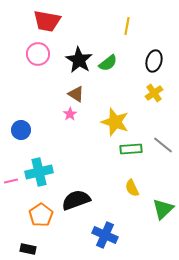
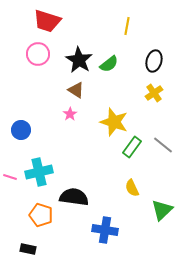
red trapezoid: rotated 8 degrees clockwise
green semicircle: moved 1 px right, 1 px down
brown triangle: moved 4 px up
yellow star: moved 1 px left
green rectangle: moved 1 px right, 2 px up; rotated 50 degrees counterclockwise
pink line: moved 1 px left, 4 px up; rotated 32 degrees clockwise
black semicircle: moved 2 px left, 3 px up; rotated 28 degrees clockwise
green triangle: moved 1 px left, 1 px down
orange pentagon: rotated 20 degrees counterclockwise
blue cross: moved 5 px up; rotated 15 degrees counterclockwise
